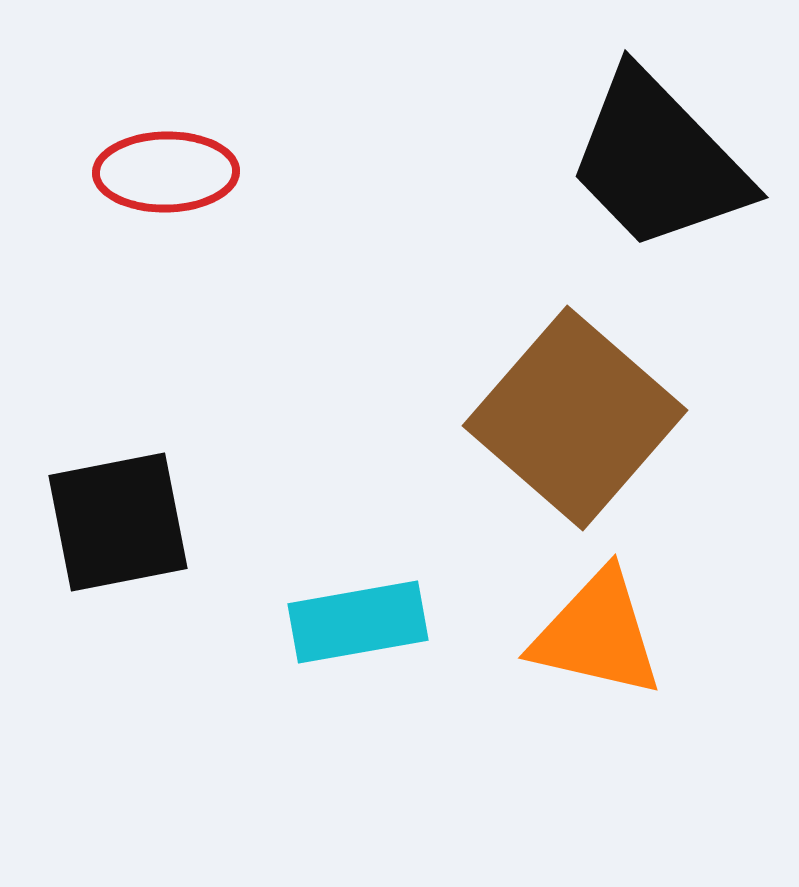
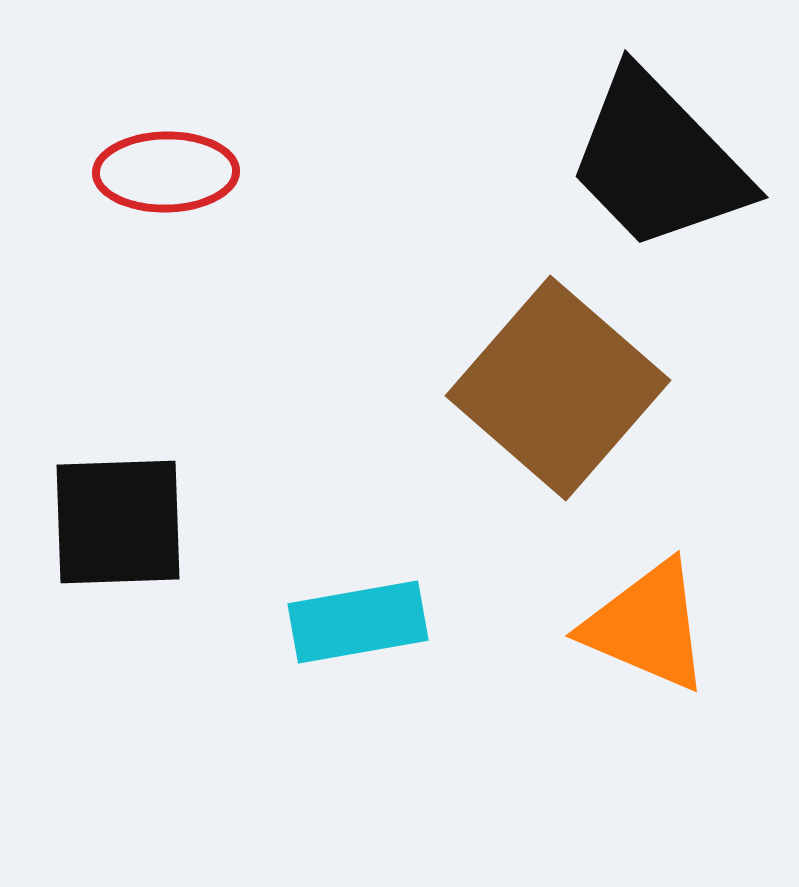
brown square: moved 17 px left, 30 px up
black square: rotated 9 degrees clockwise
orange triangle: moved 50 px right, 8 px up; rotated 10 degrees clockwise
